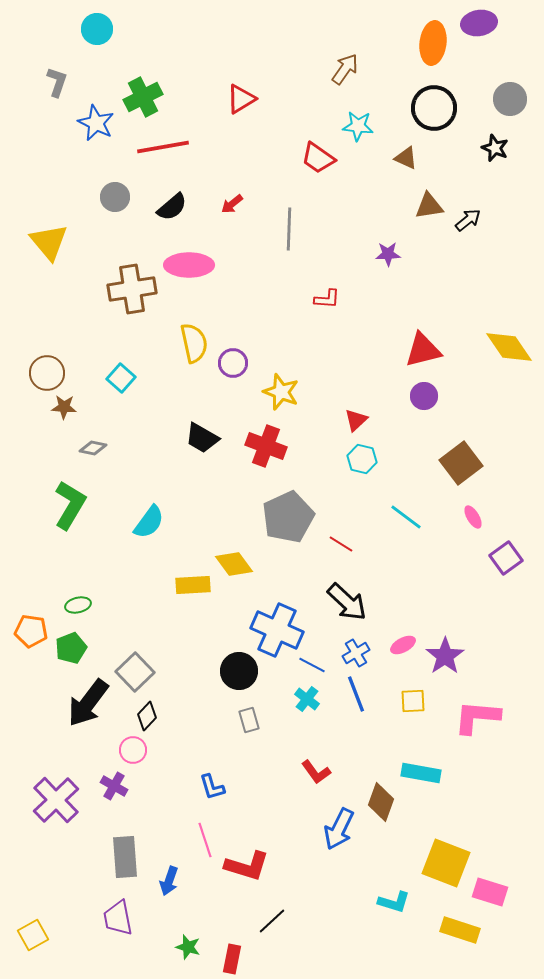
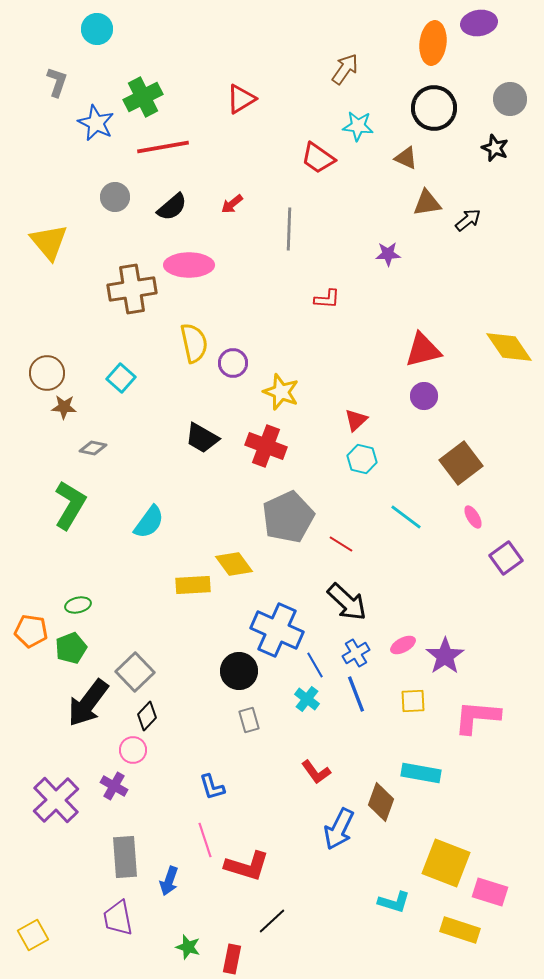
brown triangle at (429, 206): moved 2 px left, 3 px up
blue line at (312, 665): moved 3 px right; rotated 32 degrees clockwise
